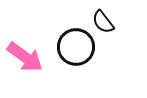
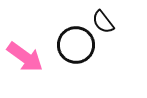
black circle: moved 2 px up
